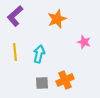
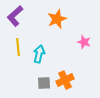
yellow line: moved 3 px right, 5 px up
gray square: moved 2 px right
